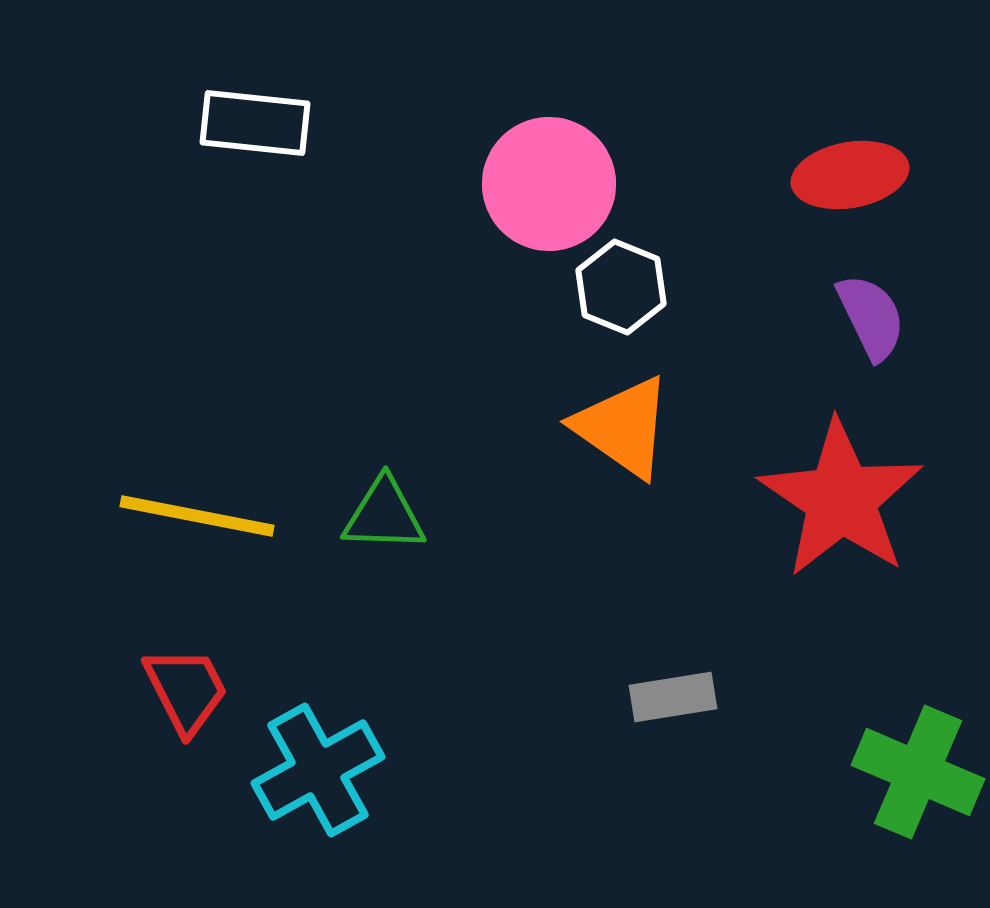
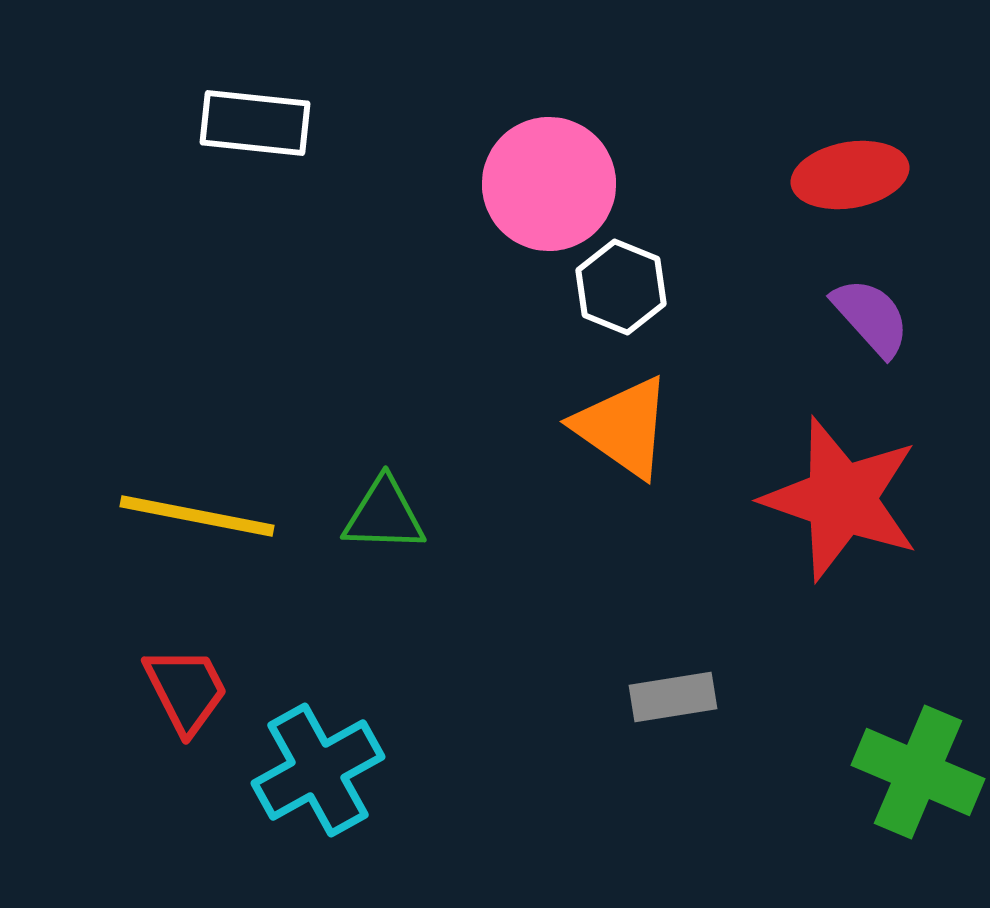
purple semicircle: rotated 16 degrees counterclockwise
red star: rotated 15 degrees counterclockwise
